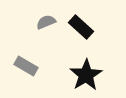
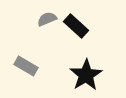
gray semicircle: moved 1 px right, 3 px up
black rectangle: moved 5 px left, 1 px up
